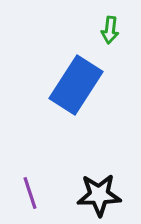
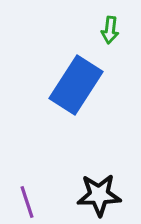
purple line: moved 3 px left, 9 px down
